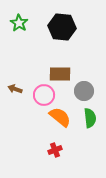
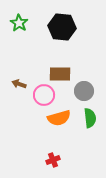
brown arrow: moved 4 px right, 5 px up
orange semicircle: moved 1 px left, 1 px down; rotated 125 degrees clockwise
red cross: moved 2 px left, 10 px down
